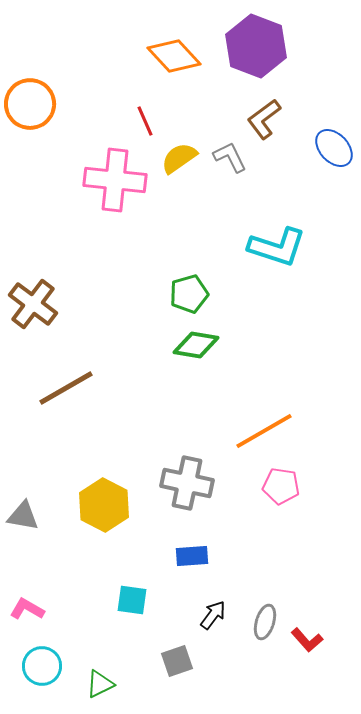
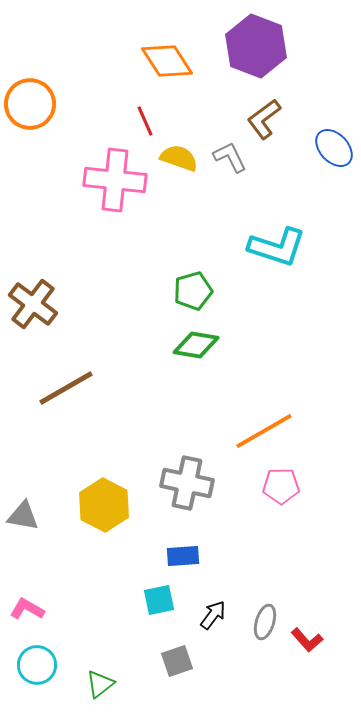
orange diamond: moved 7 px left, 5 px down; rotated 10 degrees clockwise
yellow semicircle: rotated 54 degrees clockwise
green pentagon: moved 4 px right, 3 px up
pink pentagon: rotated 9 degrees counterclockwise
blue rectangle: moved 9 px left
cyan square: moved 27 px right; rotated 20 degrees counterclockwise
cyan circle: moved 5 px left, 1 px up
green triangle: rotated 12 degrees counterclockwise
